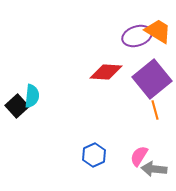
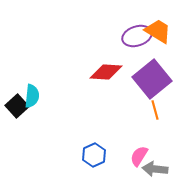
gray arrow: moved 1 px right
